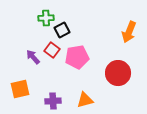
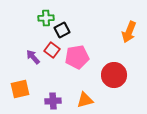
red circle: moved 4 px left, 2 px down
